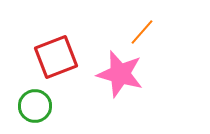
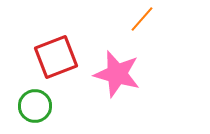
orange line: moved 13 px up
pink star: moved 3 px left
